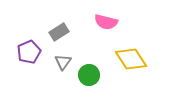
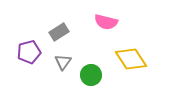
purple pentagon: rotated 10 degrees clockwise
green circle: moved 2 px right
